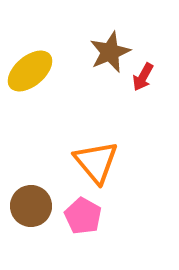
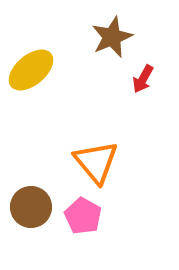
brown star: moved 2 px right, 15 px up
yellow ellipse: moved 1 px right, 1 px up
red arrow: moved 2 px down
brown circle: moved 1 px down
